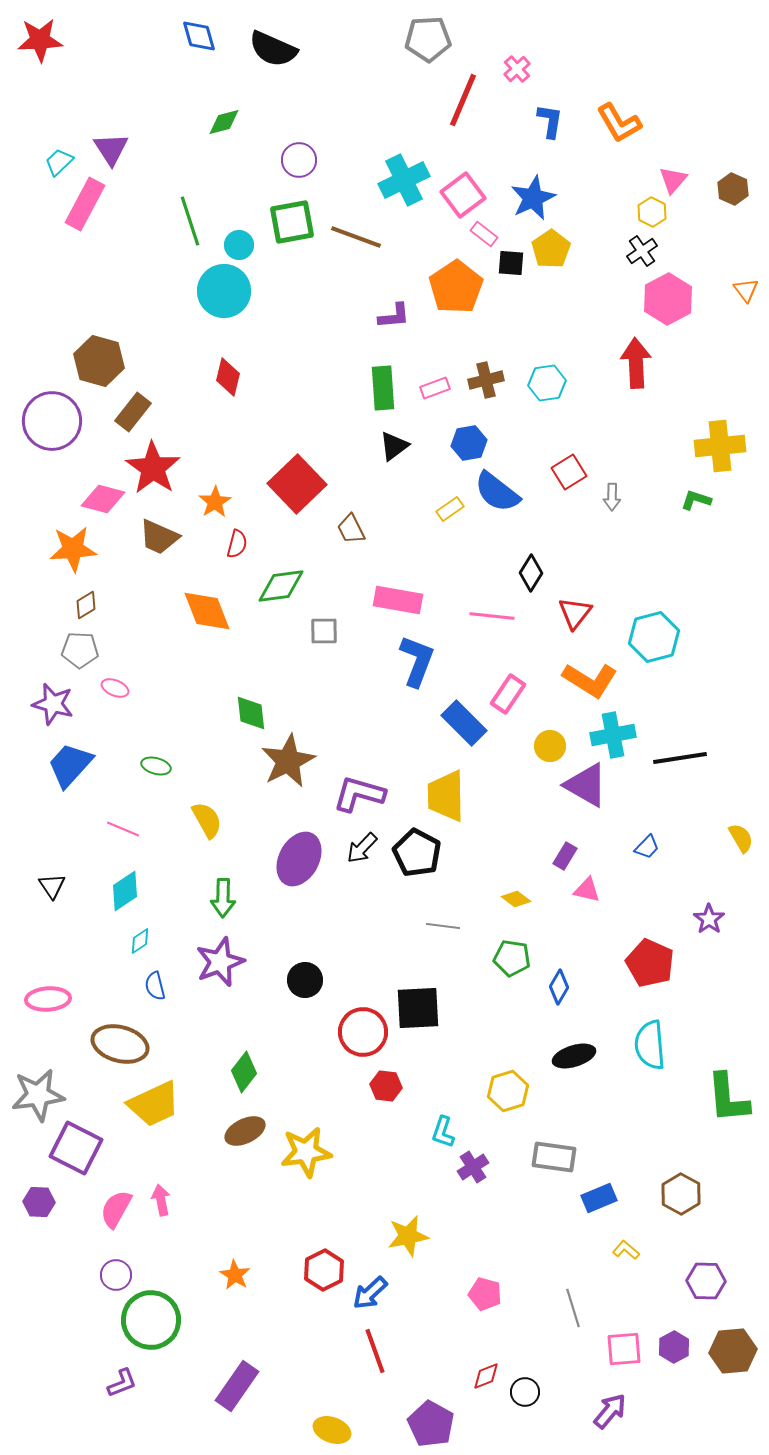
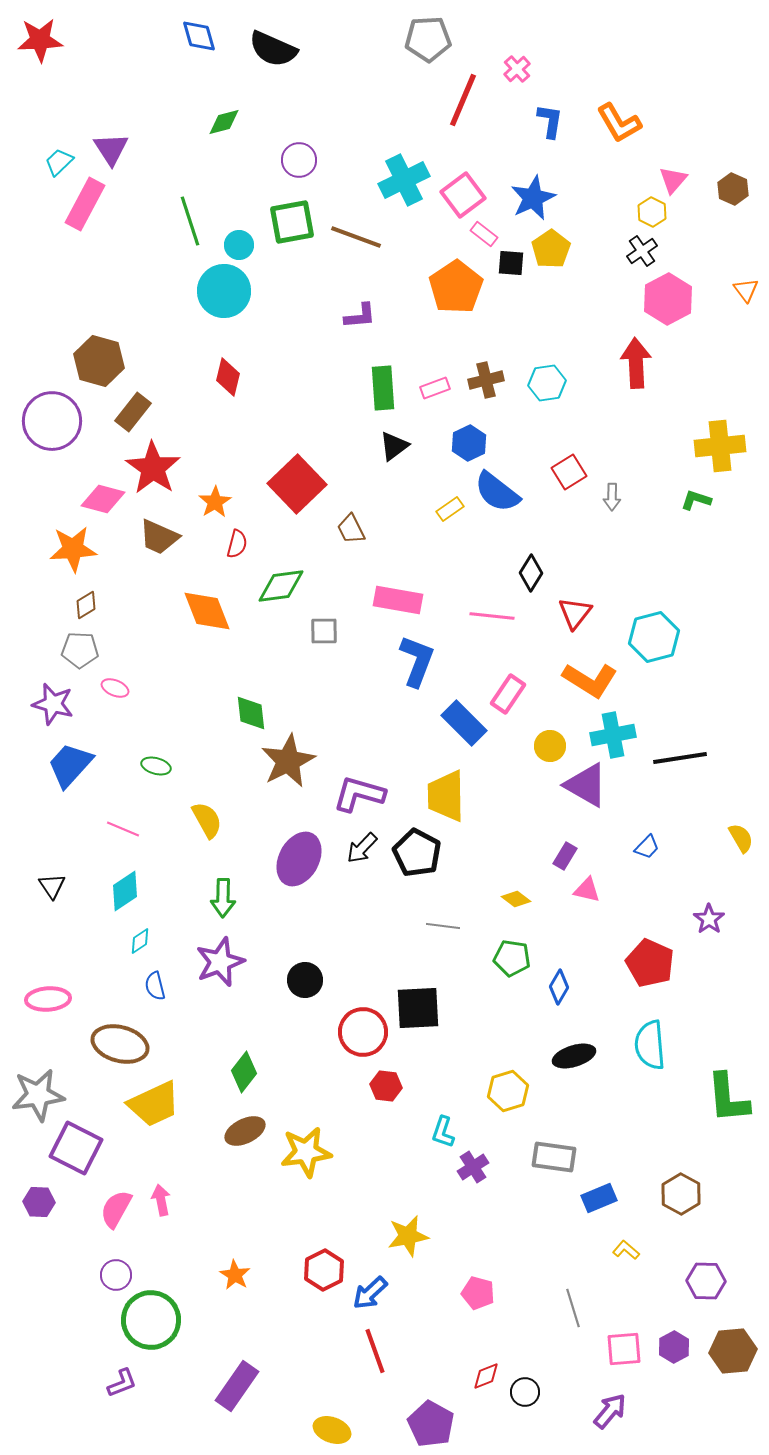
purple L-shape at (394, 316): moved 34 px left
blue hexagon at (469, 443): rotated 16 degrees counterclockwise
pink pentagon at (485, 1294): moved 7 px left, 1 px up
